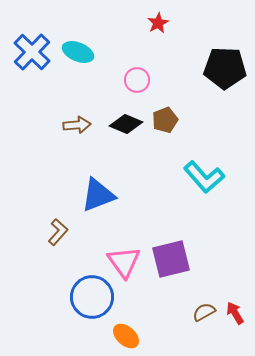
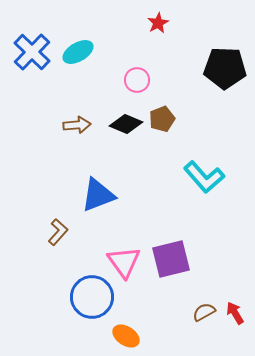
cyan ellipse: rotated 52 degrees counterclockwise
brown pentagon: moved 3 px left, 1 px up
orange ellipse: rotated 8 degrees counterclockwise
